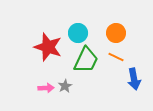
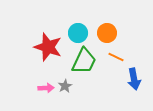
orange circle: moved 9 px left
green trapezoid: moved 2 px left, 1 px down
